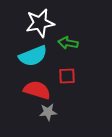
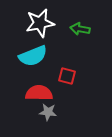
green arrow: moved 12 px right, 14 px up
red square: rotated 18 degrees clockwise
red semicircle: moved 2 px right, 3 px down; rotated 16 degrees counterclockwise
gray star: rotated 12 degrees clockwise
